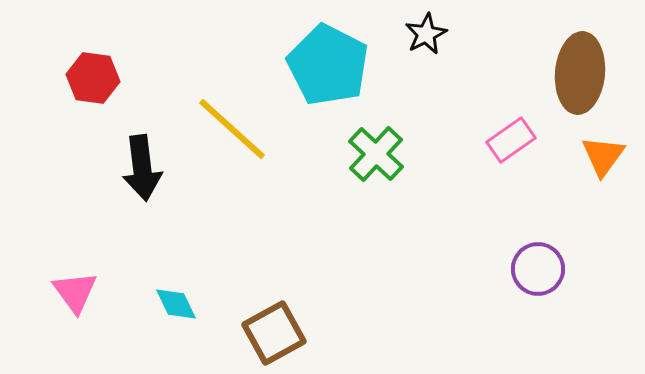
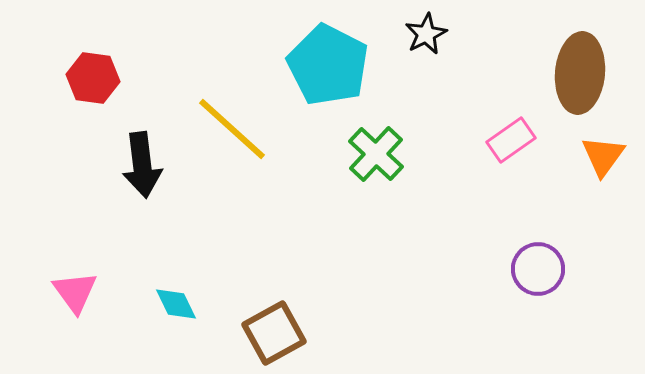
black arrow: moved 3 px up
